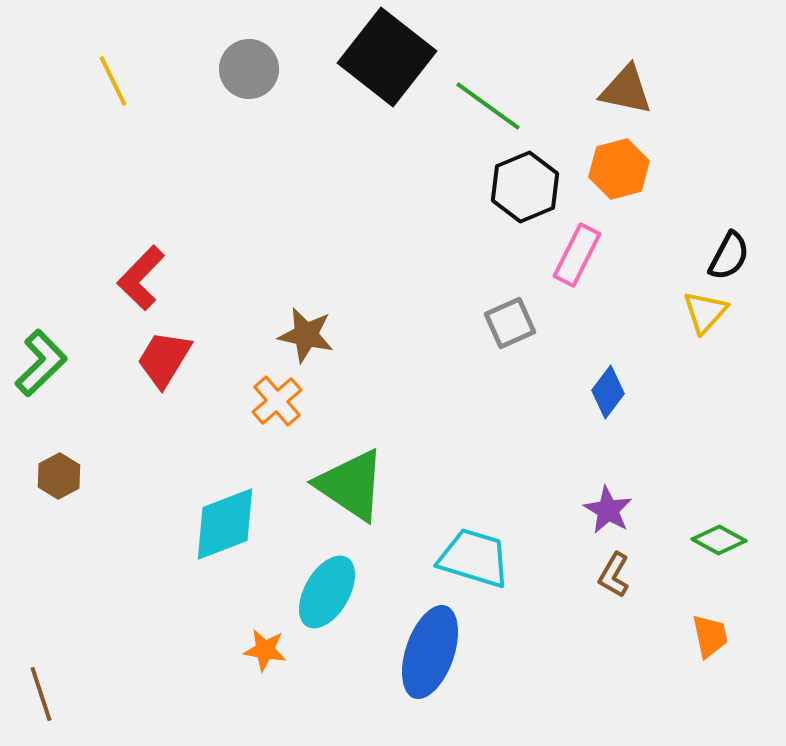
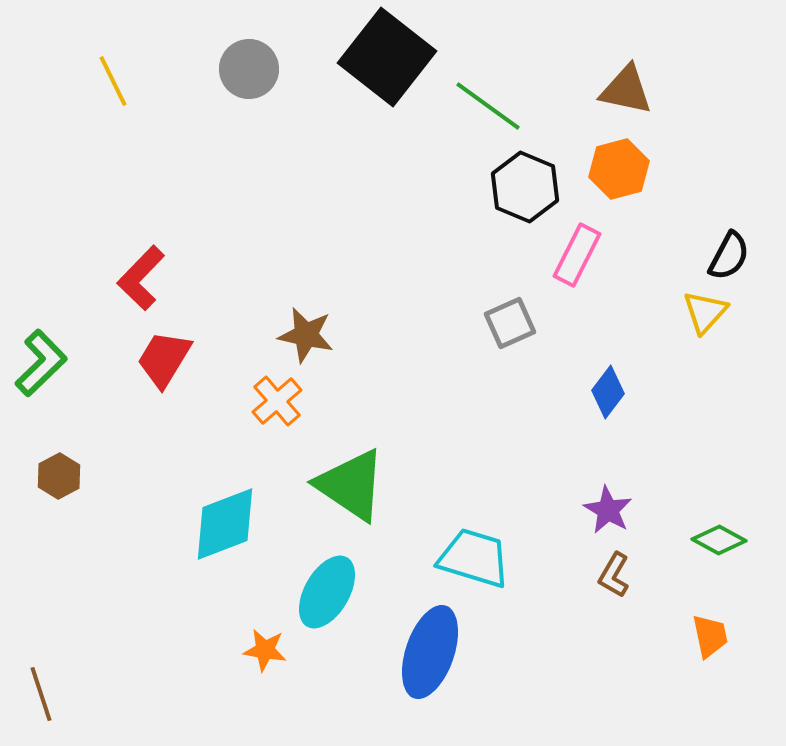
black hexagon: rotated 14 degrees counterclockwise
